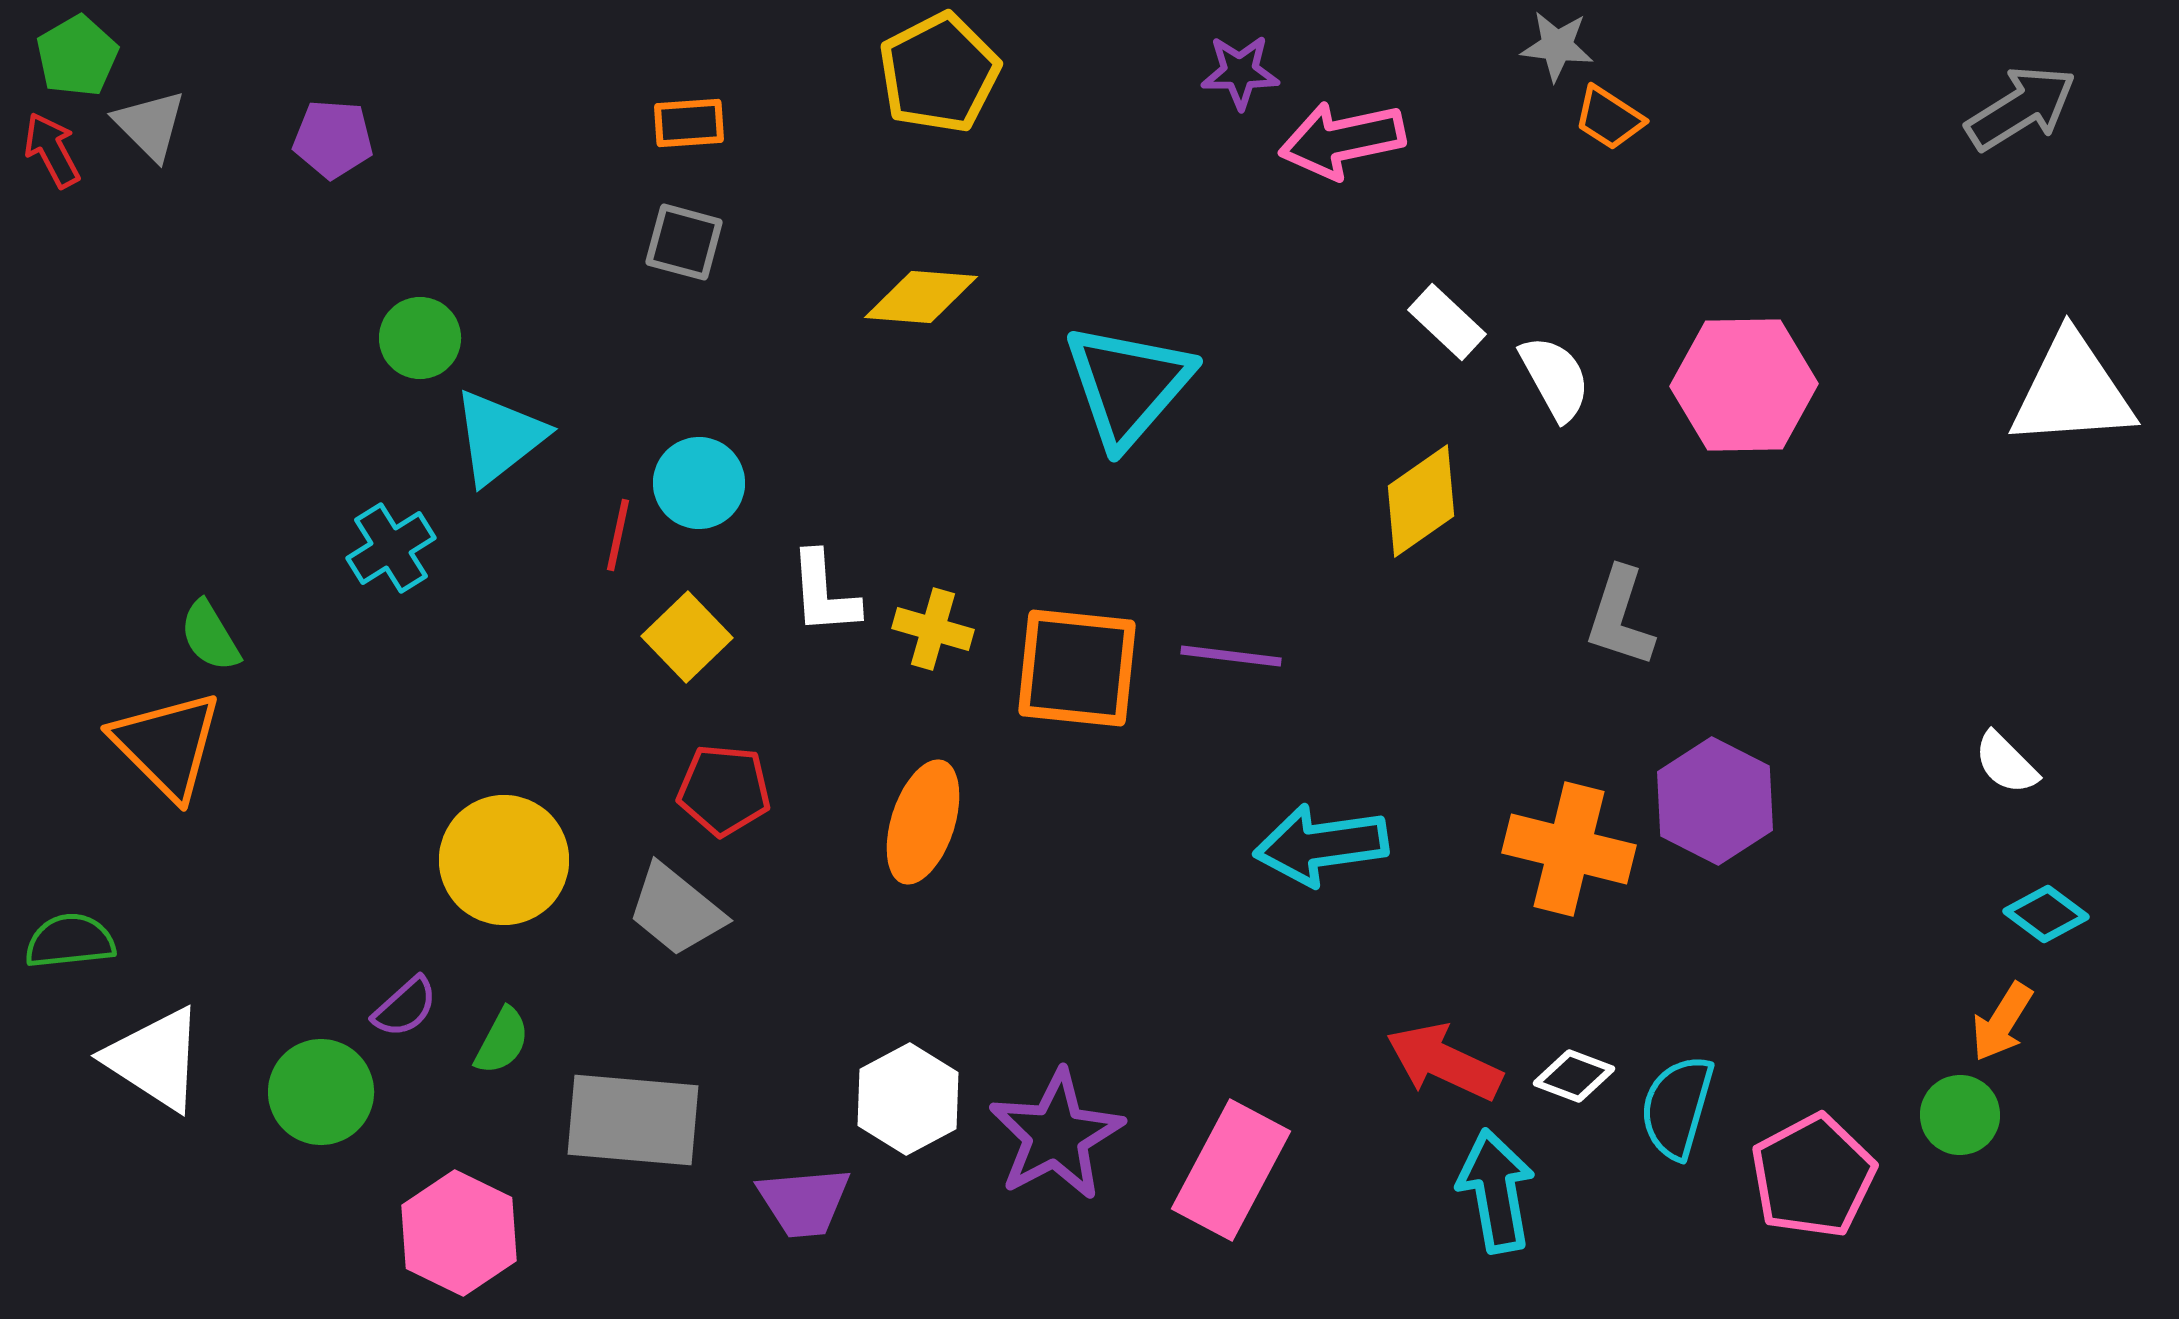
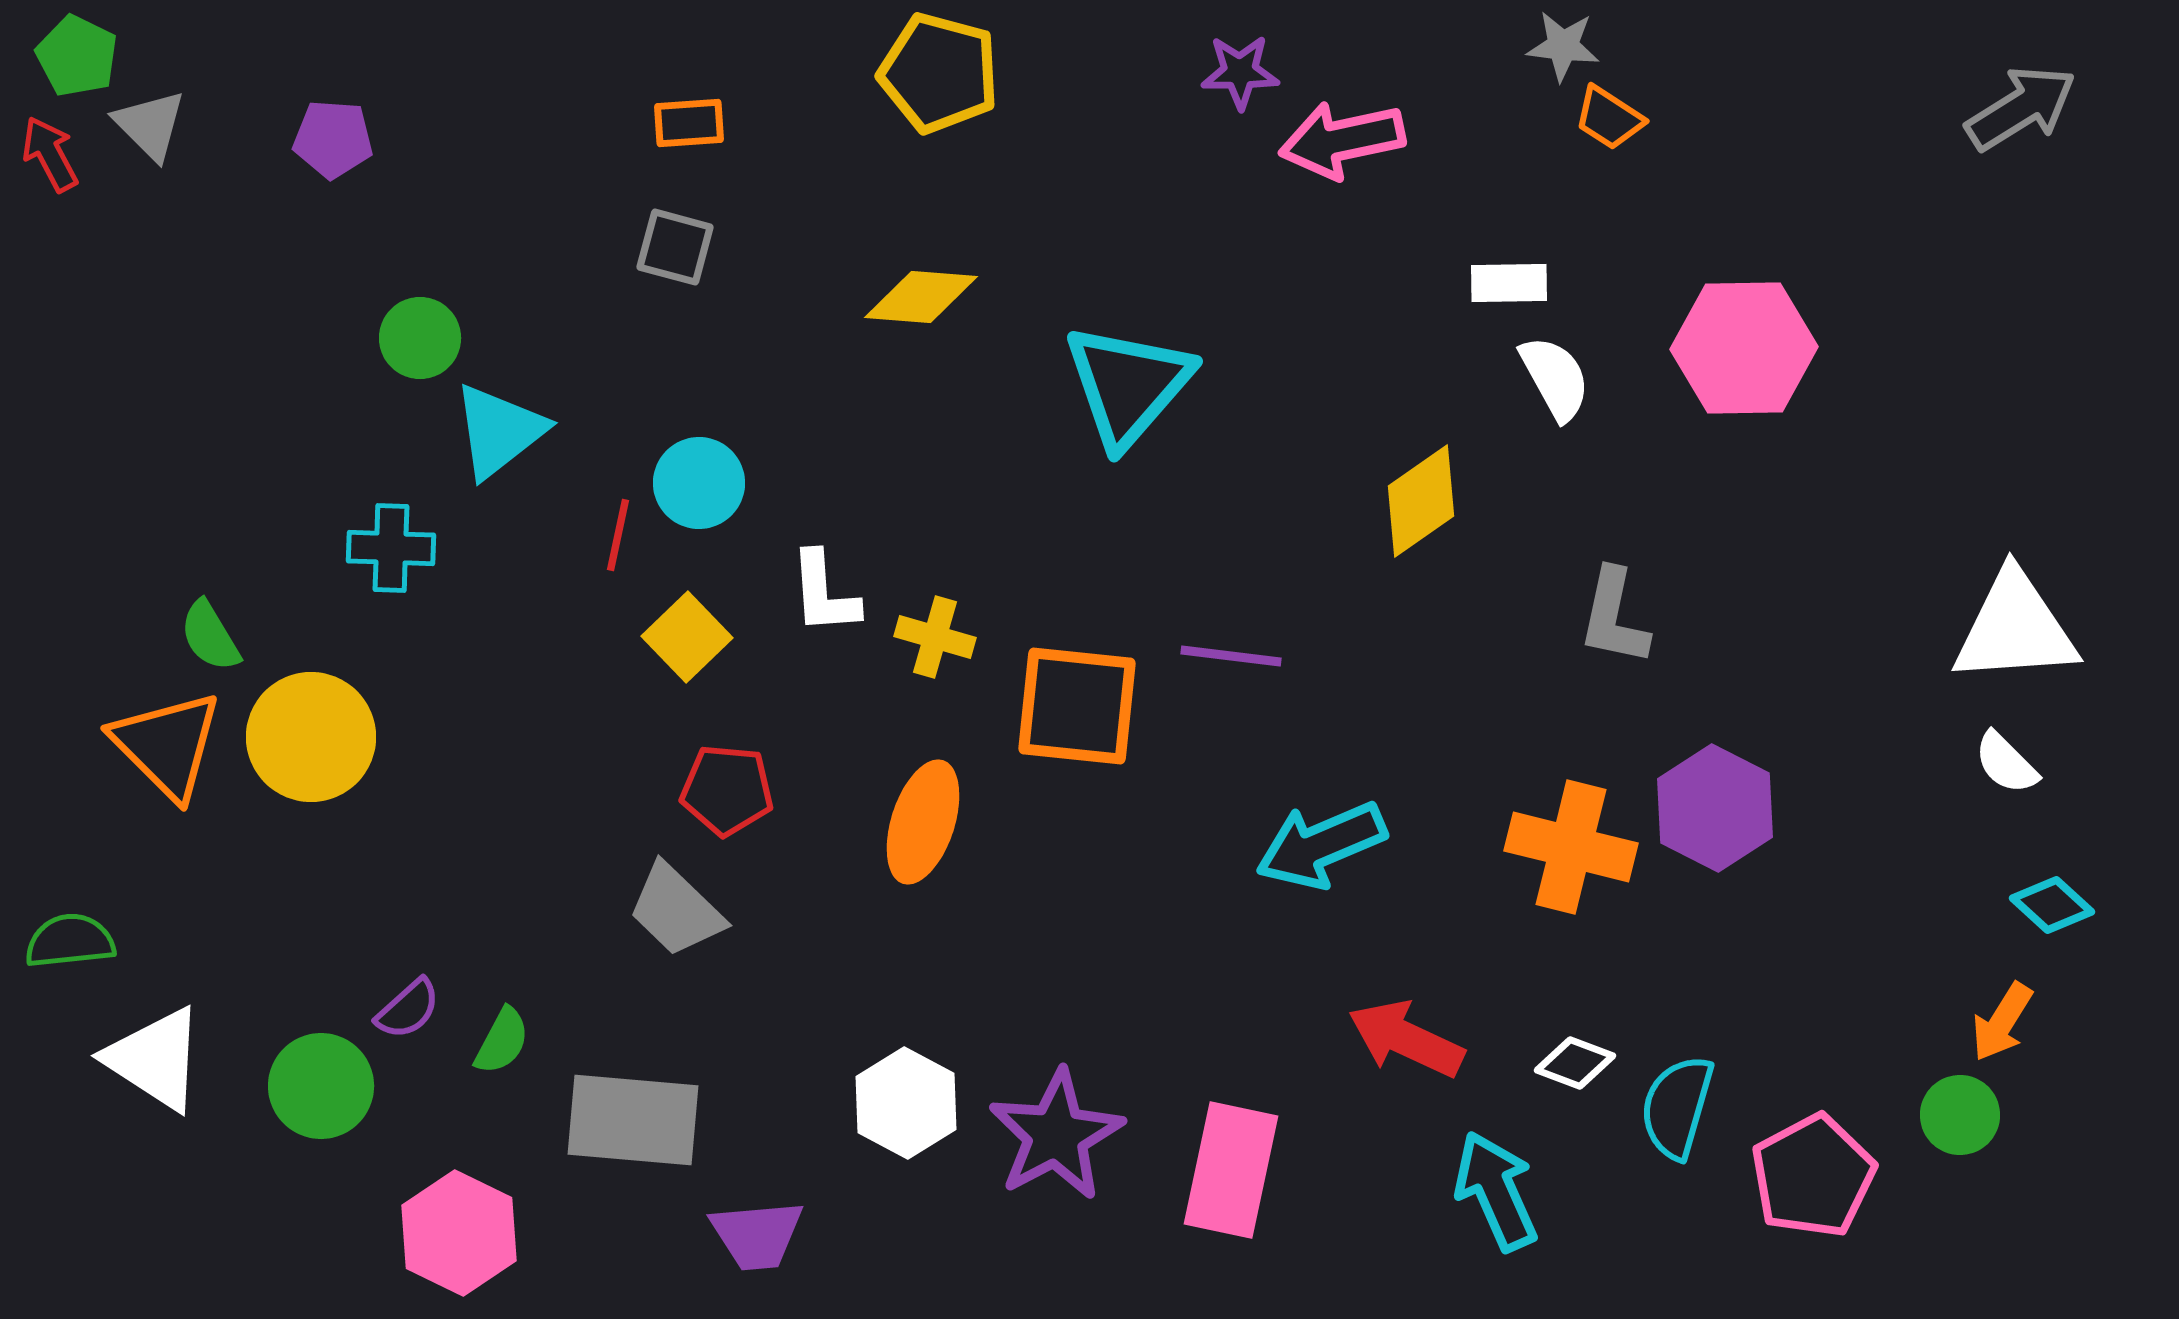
gray star at (1557, 46): moved 6 px right
green pentagon at (77, 56): rotated 16 degrees counterclockwise
yellow pentagon at (939, 73): rotated 30 degrees counterclockwise
red arrow at (52, 150): moved 2 px left, 4 px down
gray square at (684, 242): moved 9 px left, 5 px down
white rectangle at (1447, 322): moved 62 px right, 39 px up; rotated 44 degrees counterclockwise
pink hexagon at (1744, 385): moved 37 px up
white triangle at (2072, 391): moved 57 px left, 237 px down
cyan triangle at (499, 437): moved 6 px up
cyan cross at (391, 548): rotated 34 degrees clockwise
gray L-shape at (1620, 617): moved 6 px left; rotated 6 degrees counterclockwise
yellow cross at (933, 629): moved 2 px right, 8 px down
orange square at (1077, 668): moved 38 px down
red pentagon at (724, 790): moved 3 px right
purple hexagon at (1715, 801): moved 7 px down
cyan arrow at (1321, 845): rotated 15 degrees counterclockwise
orange cross at (1569, 849): moved 2 px right, 2 px up
yellow circle at (504, 860): moved 193 px left, 123 px up
gray trapezoid at (676, 910): rotated 5 degrees clockwise
cyan diamond at (2046, 914): moved 6 px right, 9 px up; rotated 6 degrees clockwise
purple semicircle at (405, 1007): moved 3 px right, 2 px down
red arrow at (1444, 1062): moved 38 px left, 23 px up
white diamond at (1574, 1076): moved 1 px right, 13 px up
green circle at (321, 1092): moved 6 px up
white hexagon at (908, 1099): moved 2 px left, 4 px down; rotated 4 degrees counterclockwise
pink rectangle at (1231, 1170): rotated 16 degrees counterclockwise
cyan arrow at (1496, 1191): rotated 14 degrees counterclockwise
purple trapezoid at (804, 1202): moved 47 px left, 33 px down
